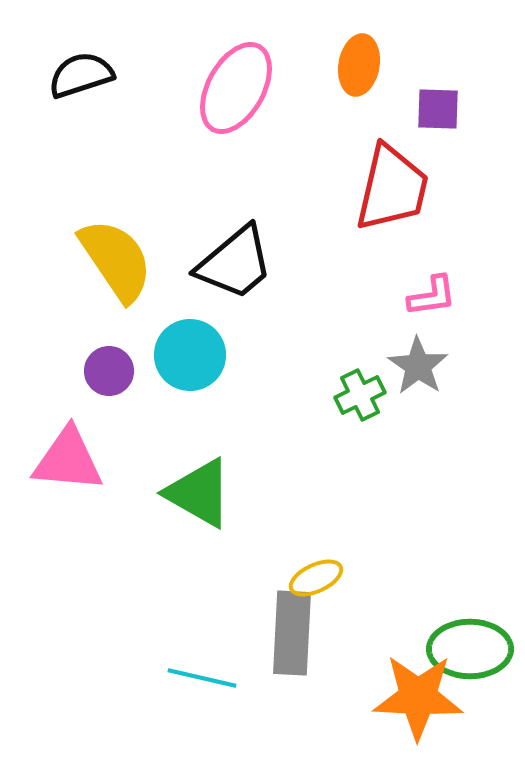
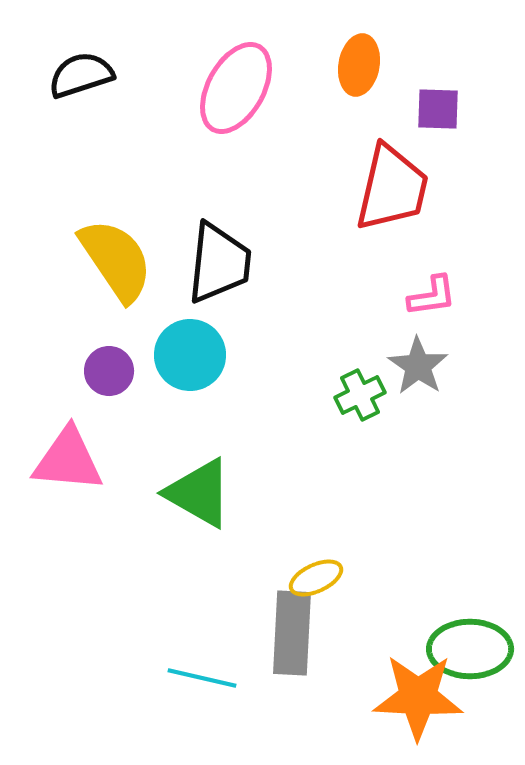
black trapezoid: moved 16 px left; rotated 44 degrees counterclockwise
